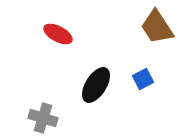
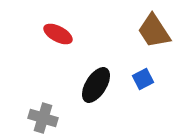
brown trapezoid: moved 3 px left, 4 px down
